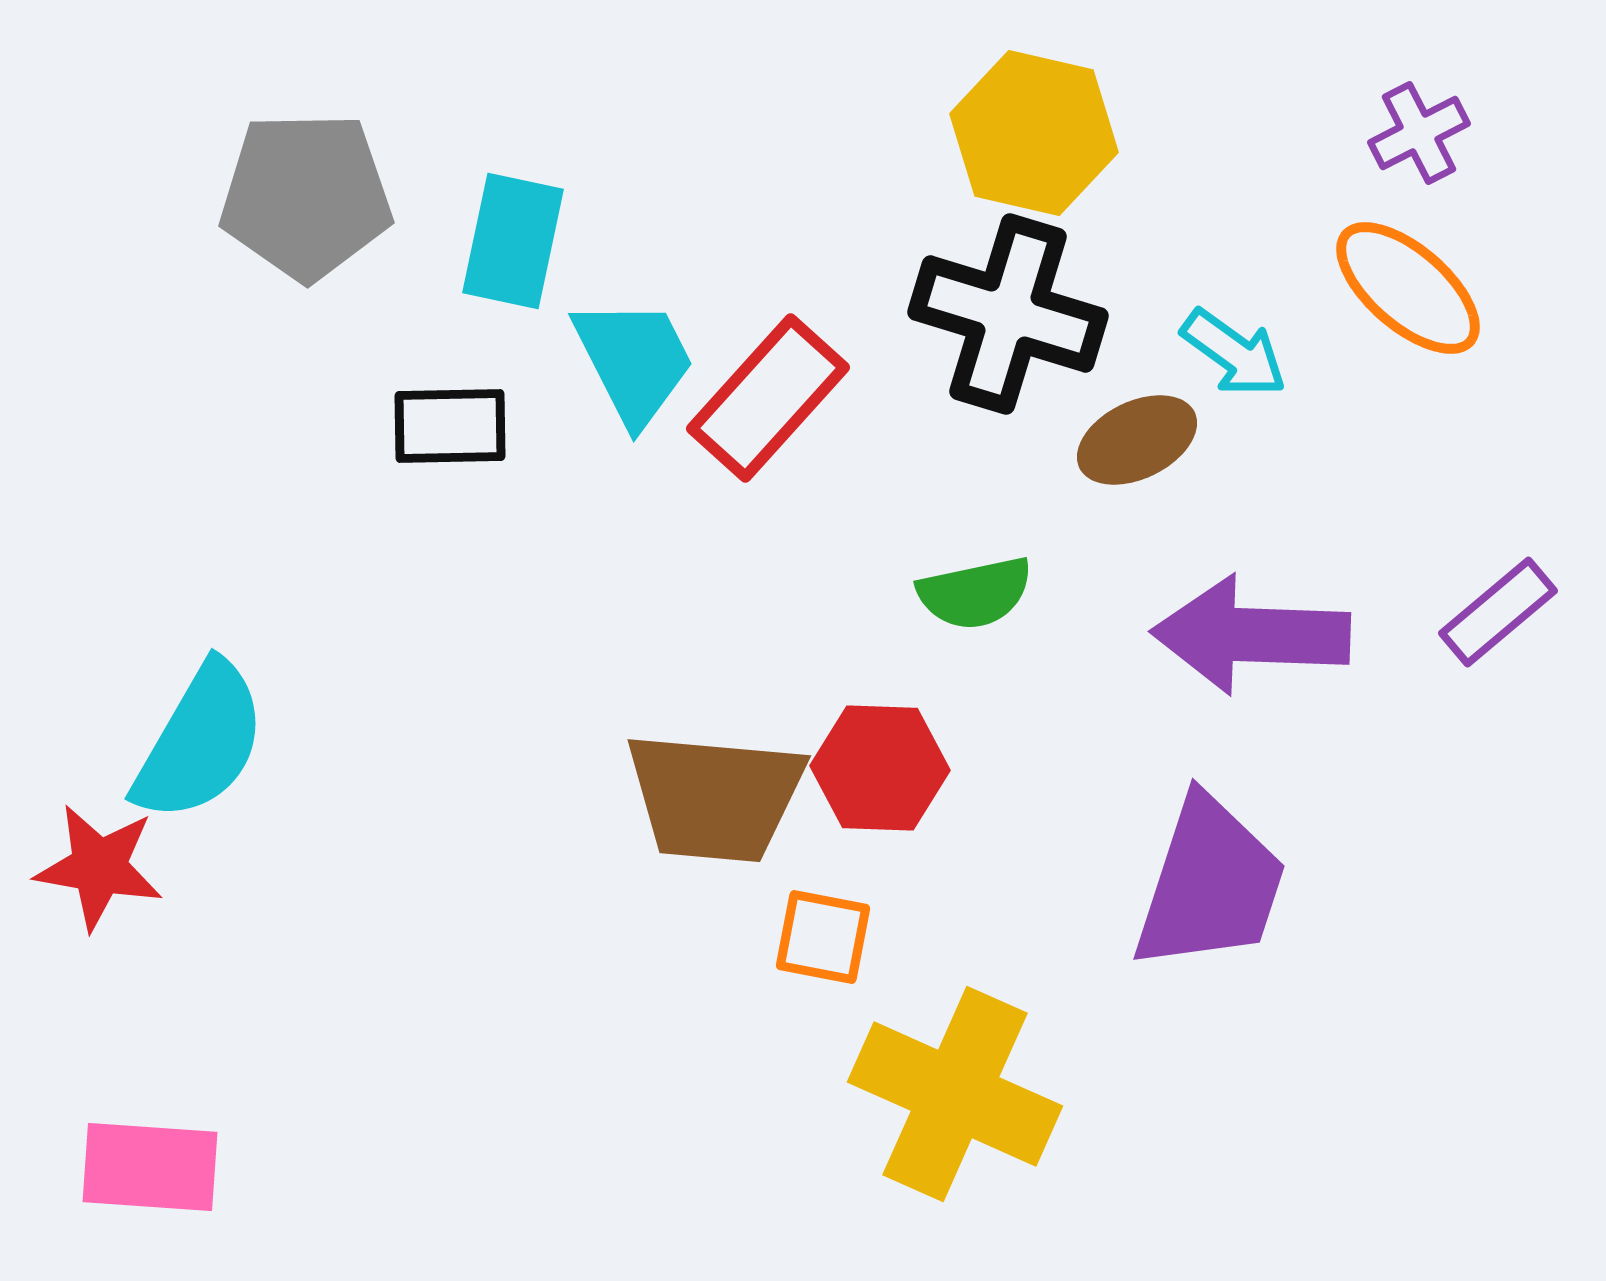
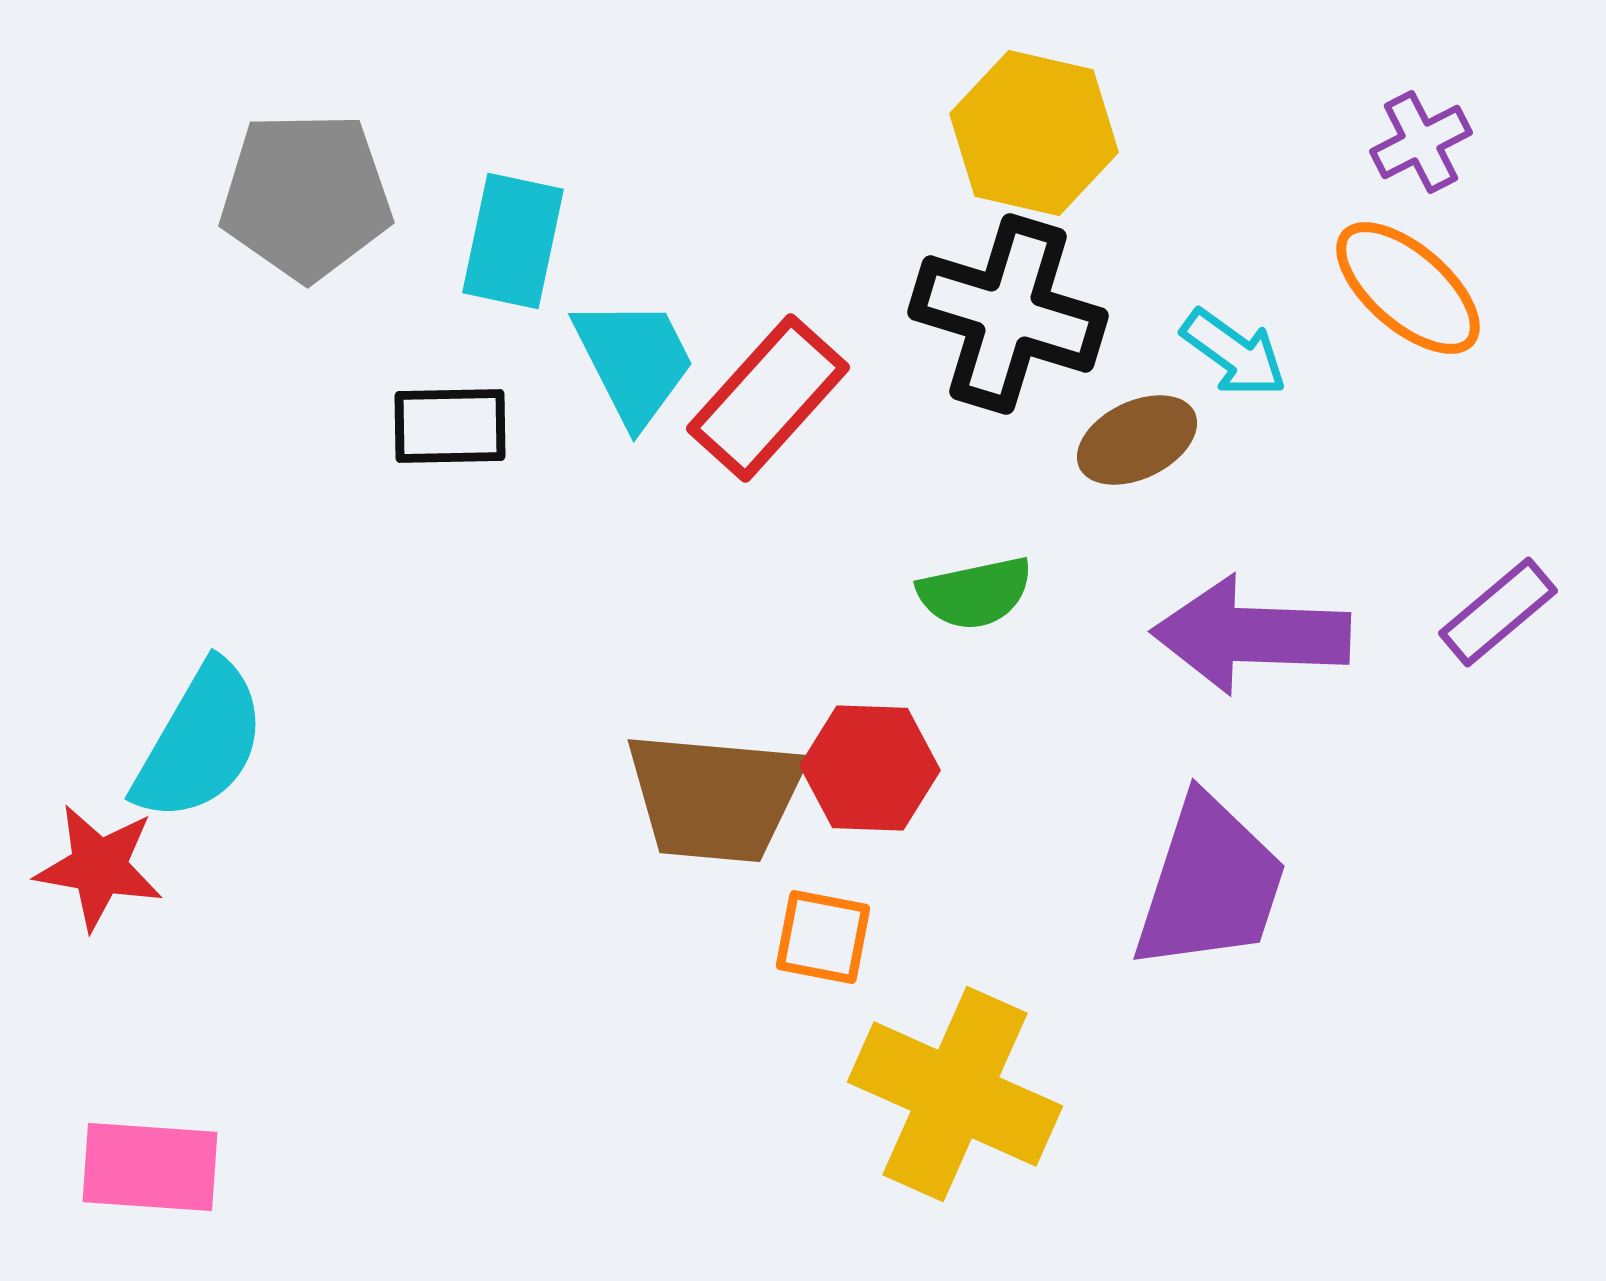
purple cross: moved 2 px right, 9 px down
red hexagon: moved 10 px left
